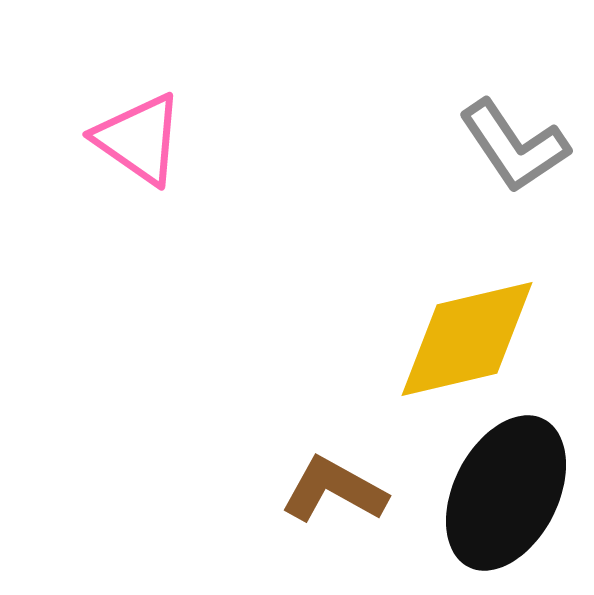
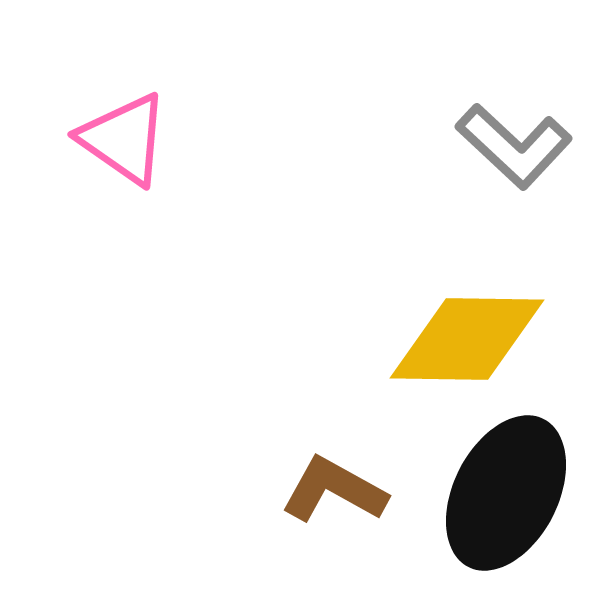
pink triangle: moved 15 px left
gray L-shape: rotated 13 degrees counterclockwise
yellow diamond: rotated 14 degrees clockwise
